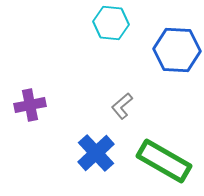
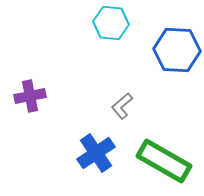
purple cross: moved 9 px up
blue cross: rotated 9 degrees clockwise
